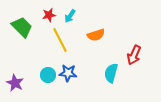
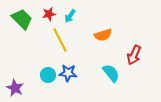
red star: moved 1 px up
green trapezoid: moved 8 px up
orange semicircle: moved 7 px right
cyan semicircle: rotated 126 degrees clockwise
purple star: moved 5 px down
